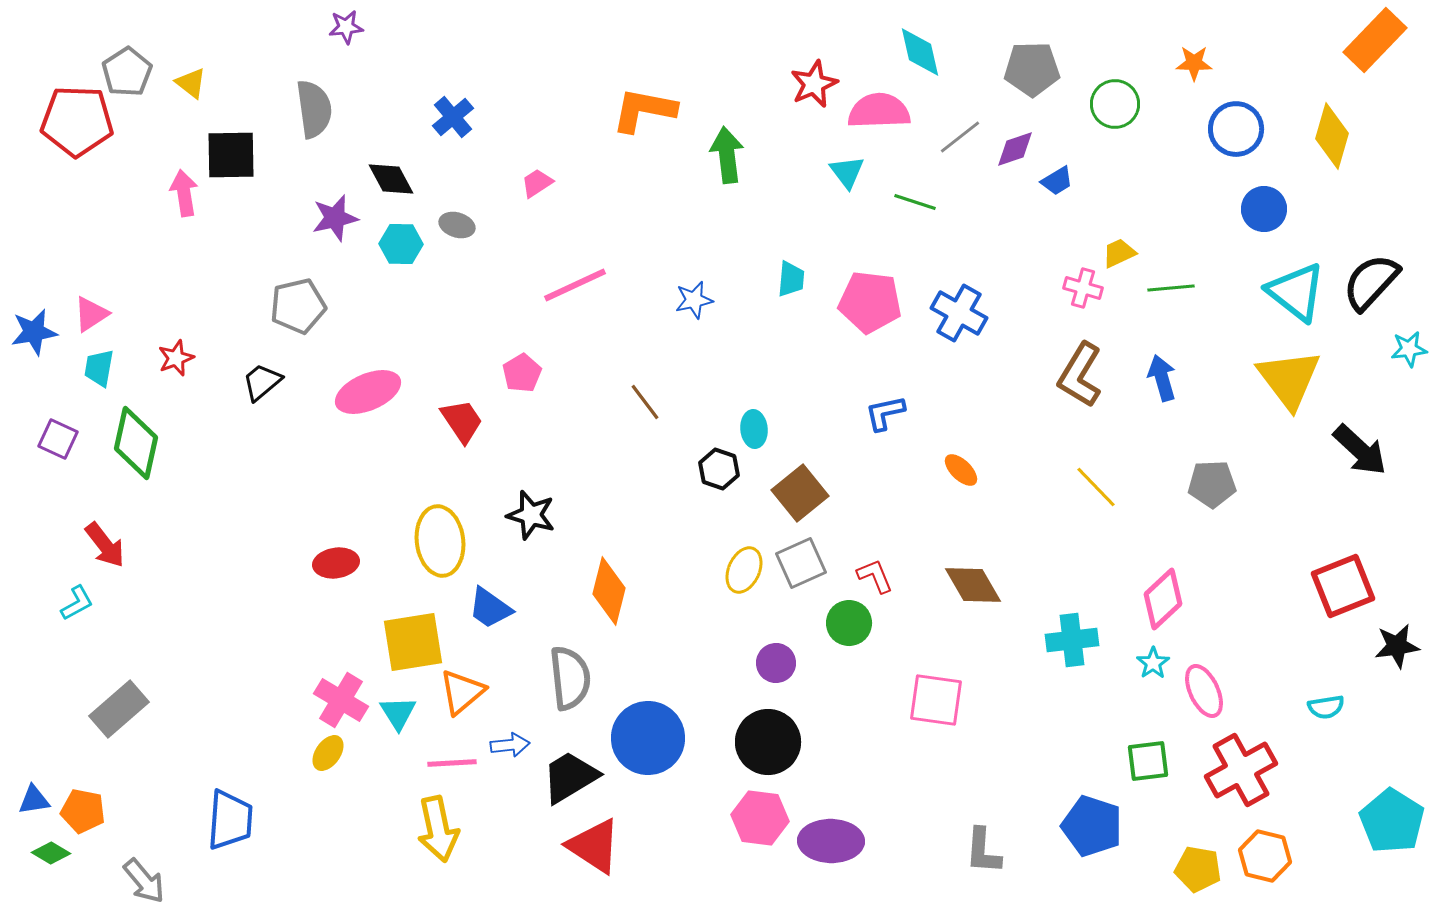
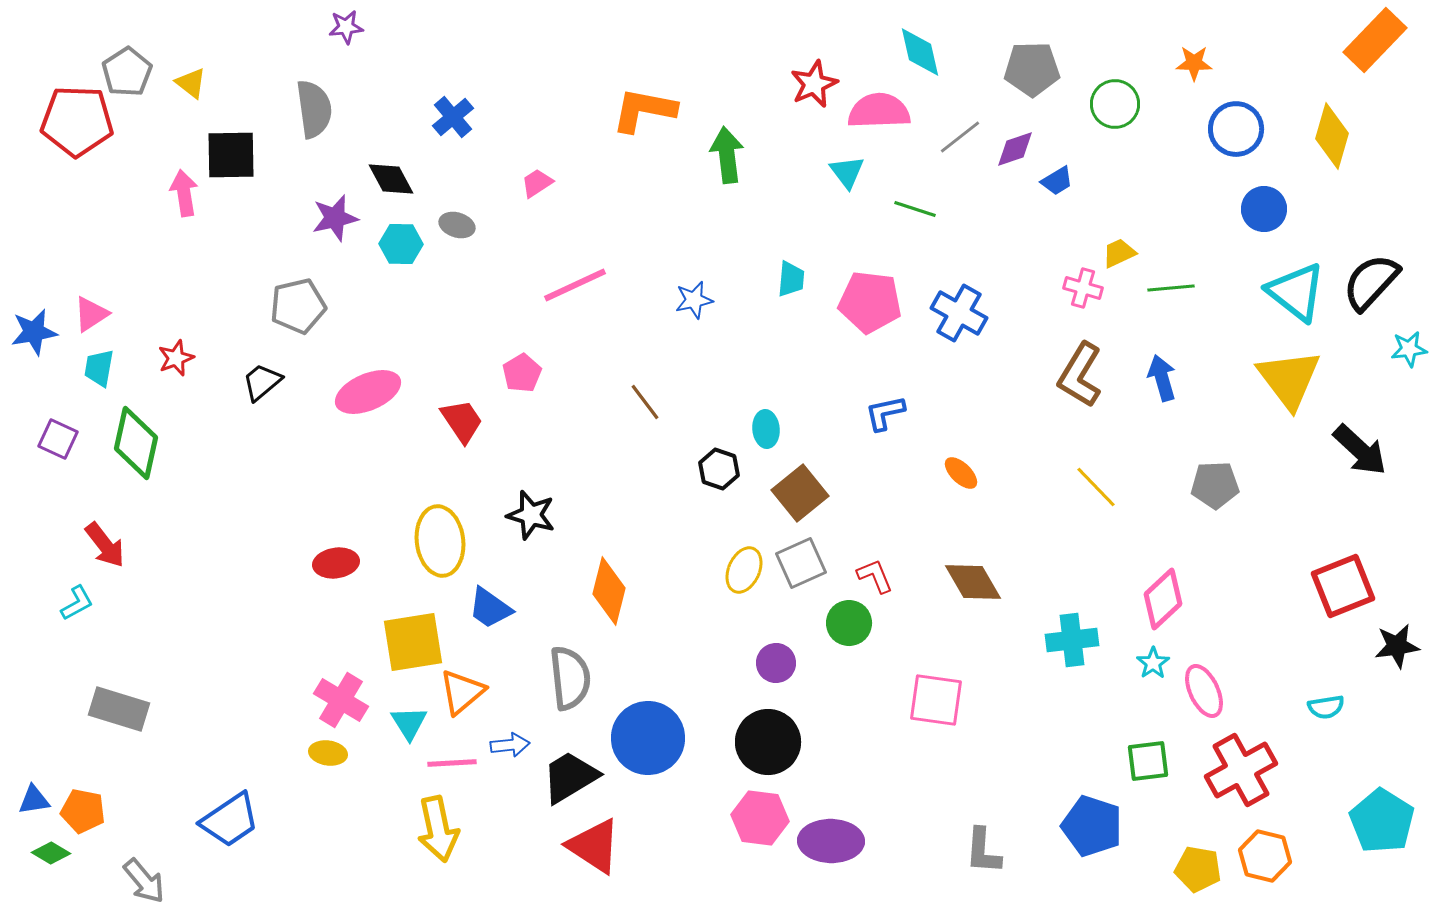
green line at (915, 202): moved 7 px down
cyan ellipse at (754, 429): moved 12 px right
orange ellipse at (961, 470): moved 3 px down
gray pentagon at (1212, 484): moved 3 px right, 1 px down
brown diamond at (973, 585): moved 3 px up
gray rectangle at (119, 709): rotated 58 degrees clockwise
cyan triangle at (398, 713): moved 11 px right, 10 px down
yellow ellipse at (328, 753): rotated 63 degrees clockwise
blue trapezoid at (230, 820): rotated 52 degrees clockwise
cyan pentagon at (1392, 821): moved 10 px left
